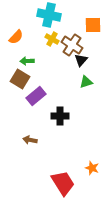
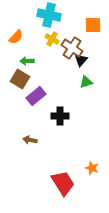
brown cross: moved 3 px down
